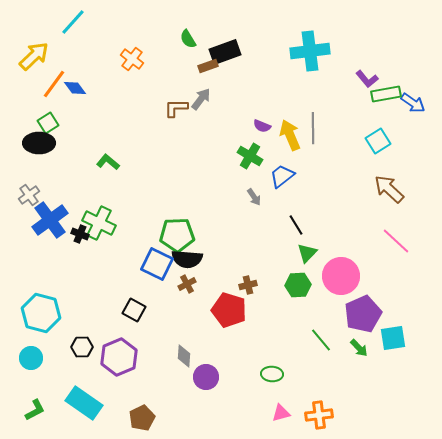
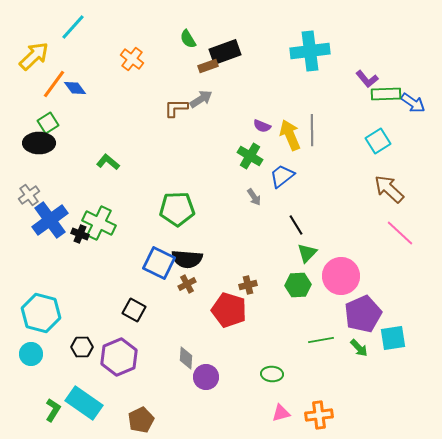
cyan line at (73, 22): moved 5 px down
green rectangle at (386, 94): rotated 8 degrees clockwise
gray arrow at (201, 99): rotated 20 degrees clockwise
gray line at (313, 128): moved 1 px left, 2 px down
green pentagon at (177, 235): moved 26 px up
pink line at (396, 241): moved 4 px right, 8 px up
blue square at (157, 264): moved 2 px right, 1 px up
green line at (321, 340): rotated 60 degrees counterclockwise
gray diamond at (184, 356): moved 2 px right, 2 px down
cyan circle at (31, 358): moved 4 px up
green L-shape at (35, 410): moved 18 px right; rotated 30 degrees counterclockwise
brown pentagon at (142, 418): moved 1 px left, 2 px down
